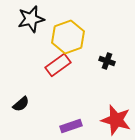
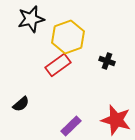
purple rectangle: rotated 25 degrees counterclockwise
